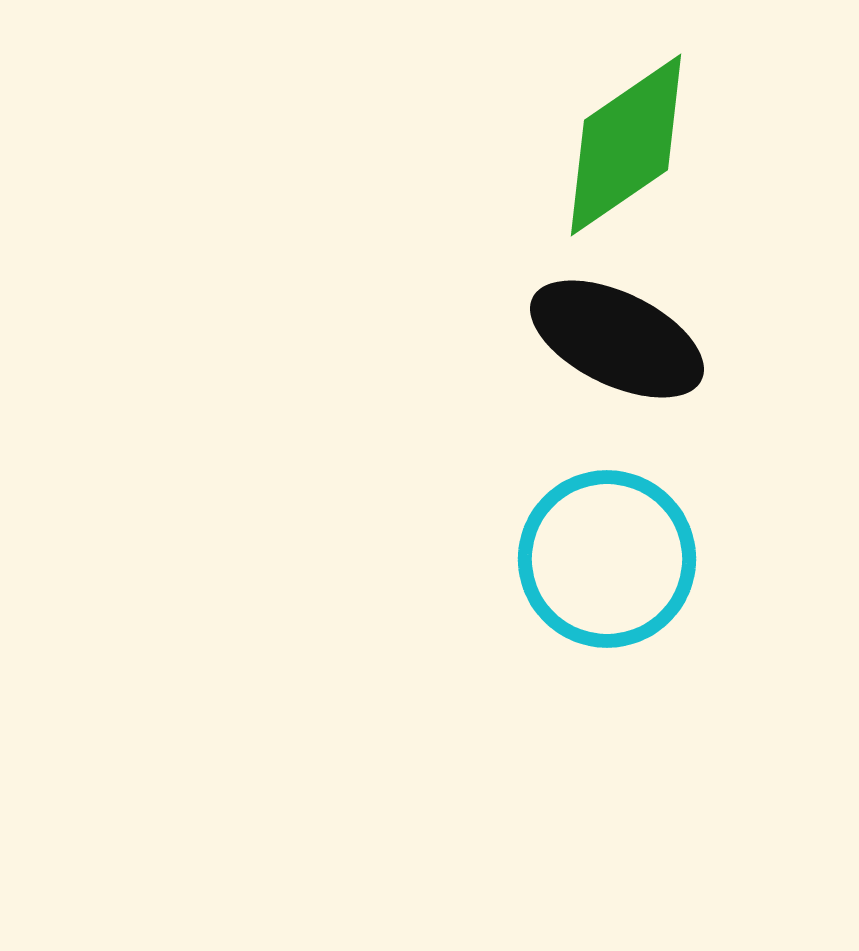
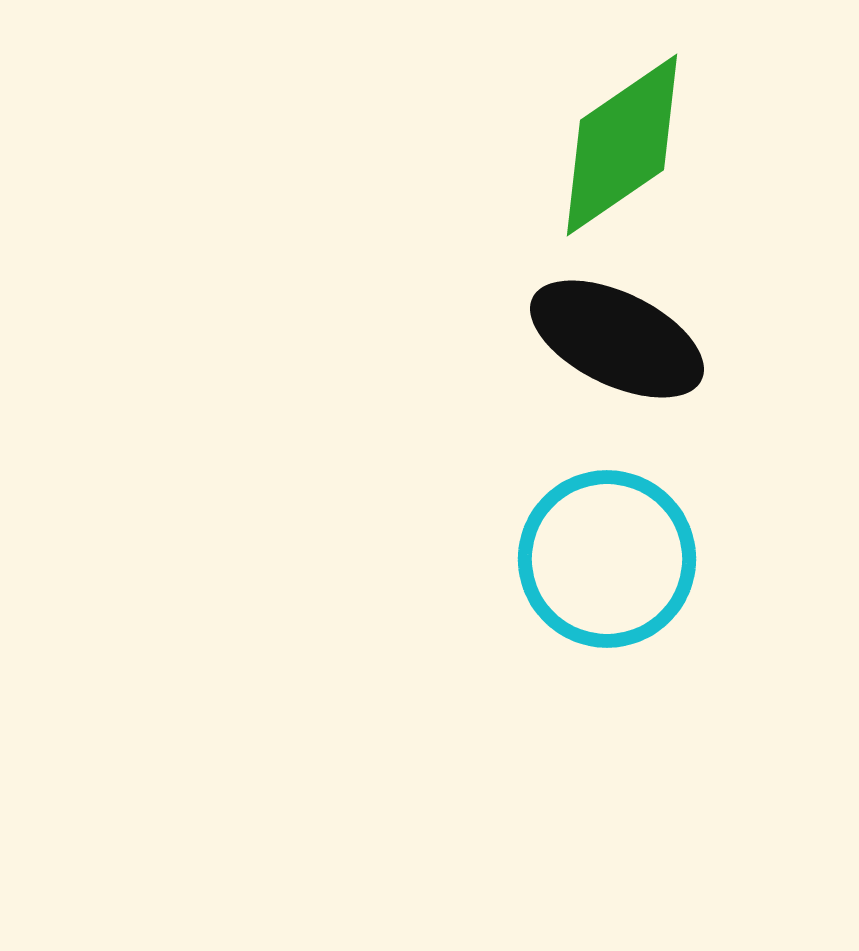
green diamond: moved 4 px left
